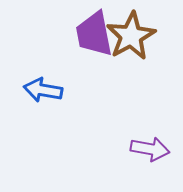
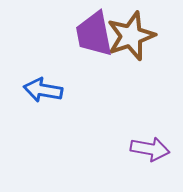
brown star: rotated 9 degrees clockwise
